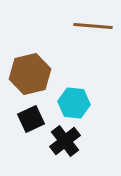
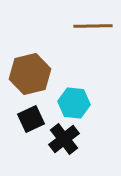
brown line: rotated 6 degrees counterclockwise
black cross: moved 1 px left, 2 px up
